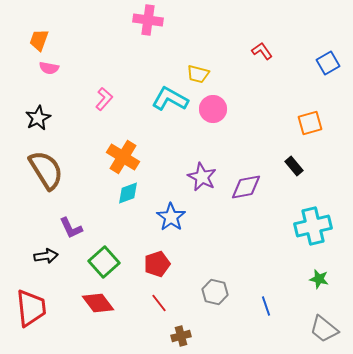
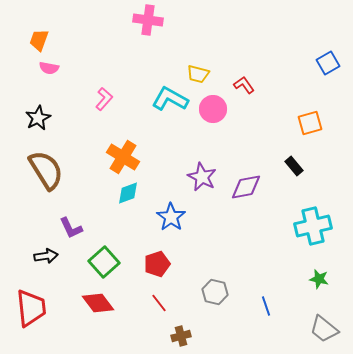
red L-shape: moved 18 px left, 34 px down
